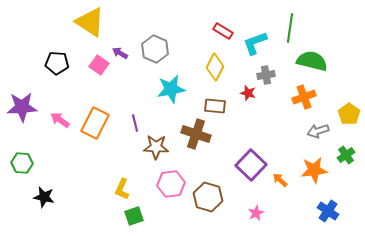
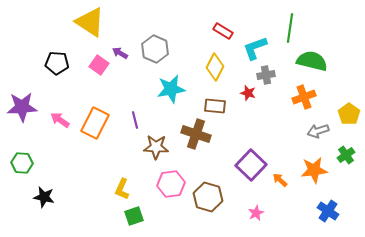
cyan L-shape: moved 5 px down
purple line: moved 3 px up
